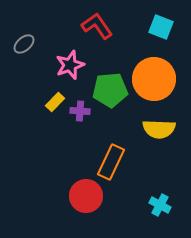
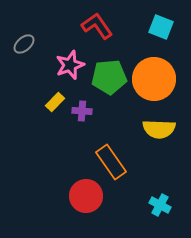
green pentagon: moved 1 px left, 13 px up
purple cross: moved 2 px right
orange rectangle: rotated 60 degrees counterclockwise
